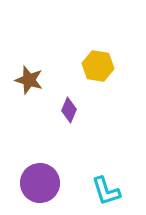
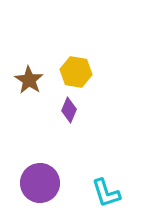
yellow hexagon: moved 22 px left, 6 px down
brown star: rotated 16 degrees clockwise
cyan L-shape: moved 2 px down
